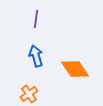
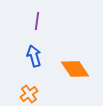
purple line: moved 1 px right, 2 px down
blue arrow: moved 2 px left
